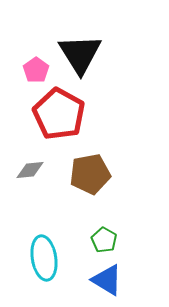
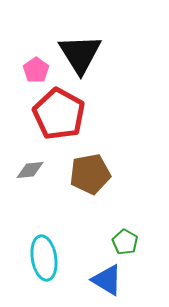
green pentagon: moved 21 px right, 2 px down
